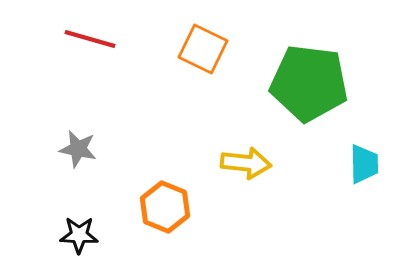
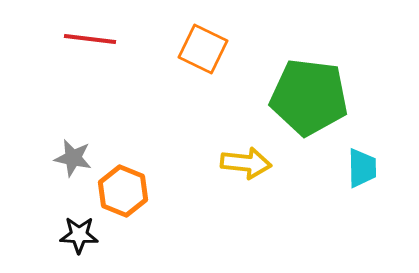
red line: rotated 9 degrees counterclockwise
green pentagon: moved 14 px down
gray star: moved 5 px left, 9 px down
cyan trapezoid: moved 2 px left, 4 px down
orange hexagon: moved 42 px left, 16 px up
